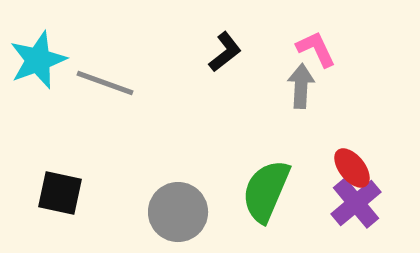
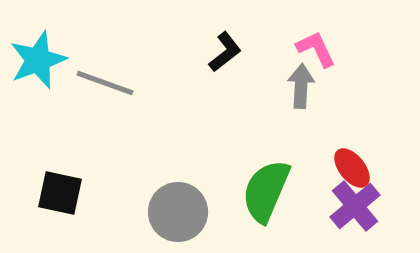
purple cross: moved 1 px left, 3 px down
